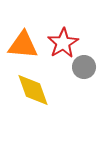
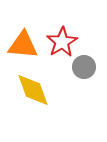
red star: moved 1 px left, 1 px up
